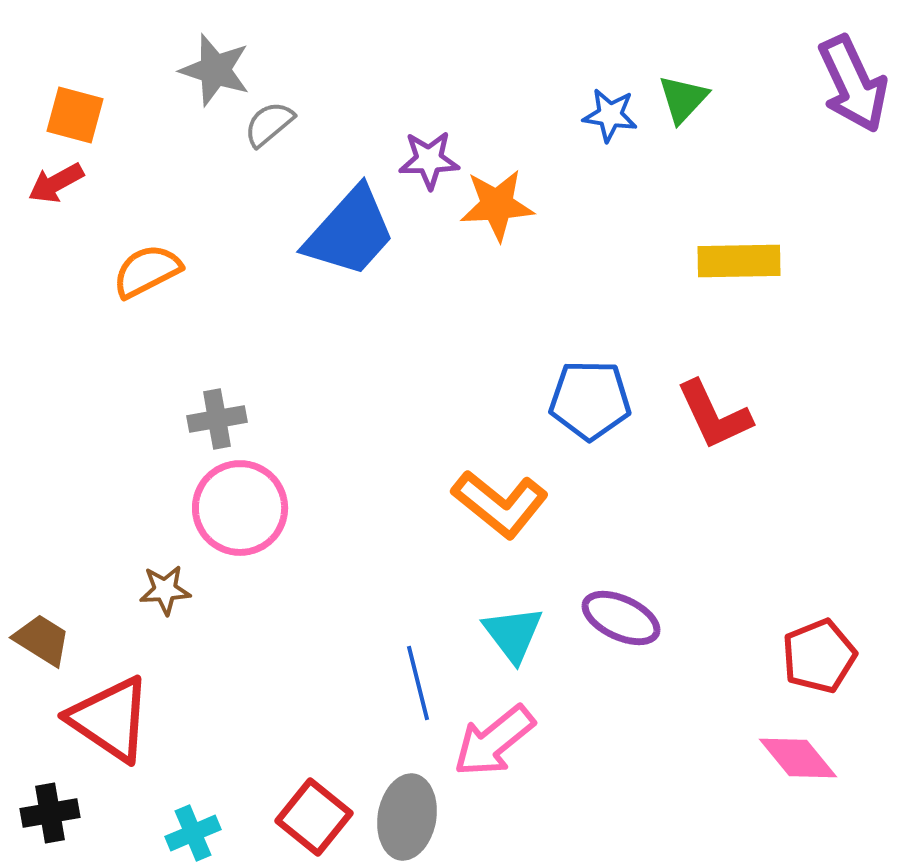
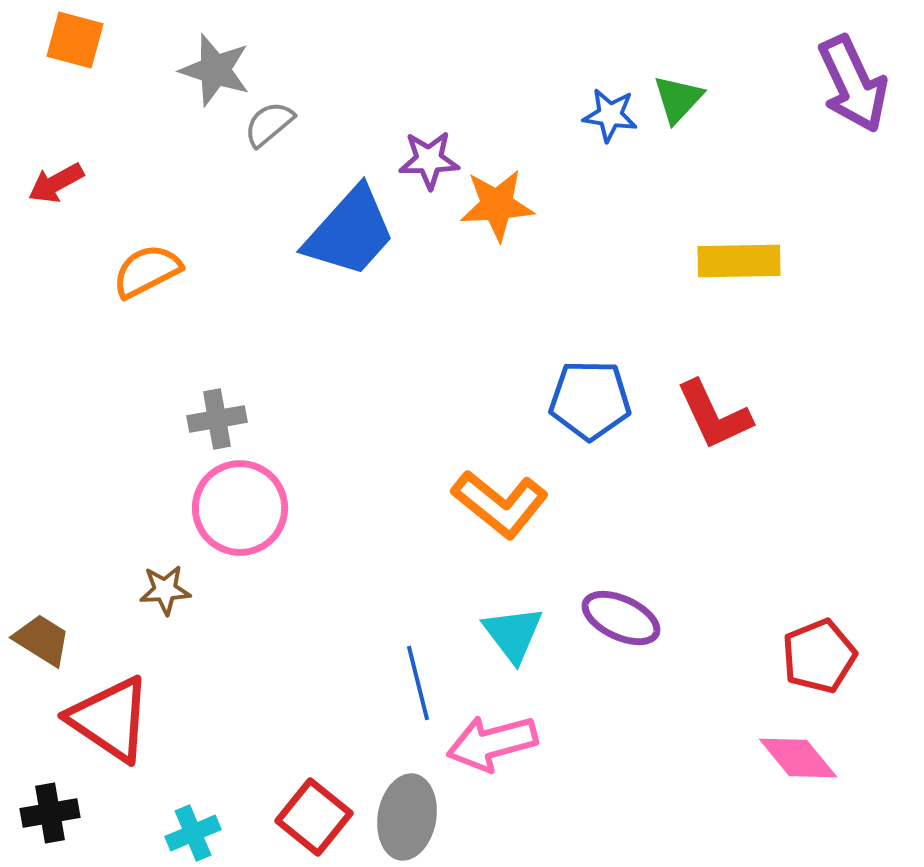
green triangle: moved 5 px left
orange square: moved 75 px up
pink arrow: moved 2 px left, 2 px down; rotated 24 degrees clockwise
